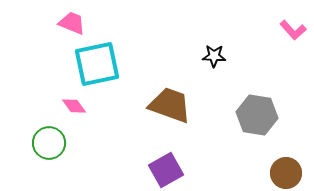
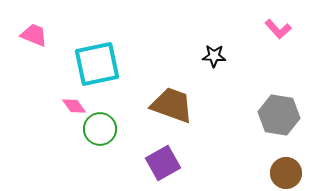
pink trapezoid: moved 38 px left, 12 px down
pink L-shape: moved 15 px left, 1 px up
brown trapezoid: moved 2 px right
gray hexagon: moved 22 px right
green circle: moved 51 px right, 14 px up
purple square: moved 3 px left, 7 px up
